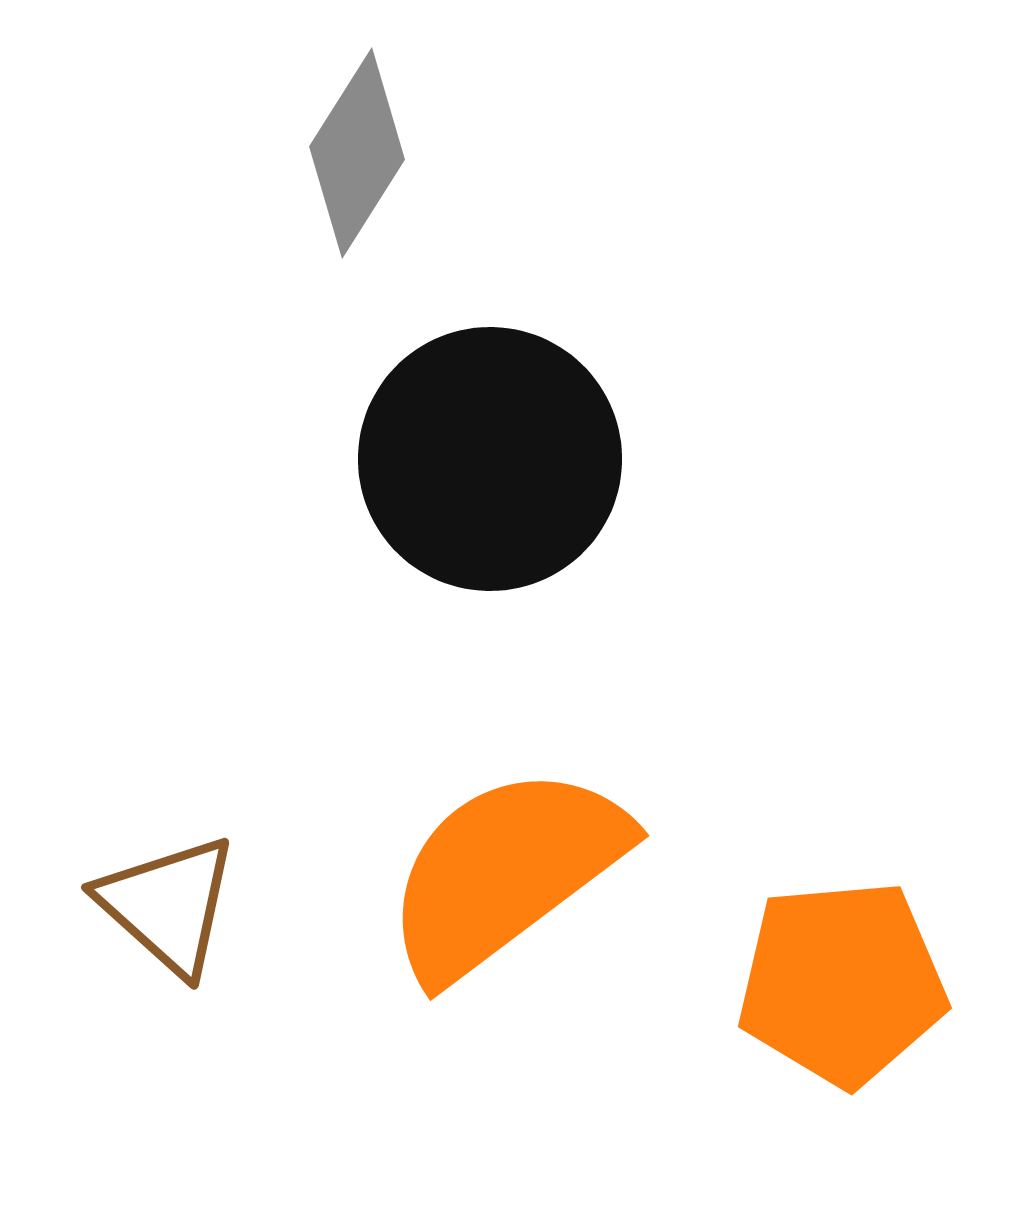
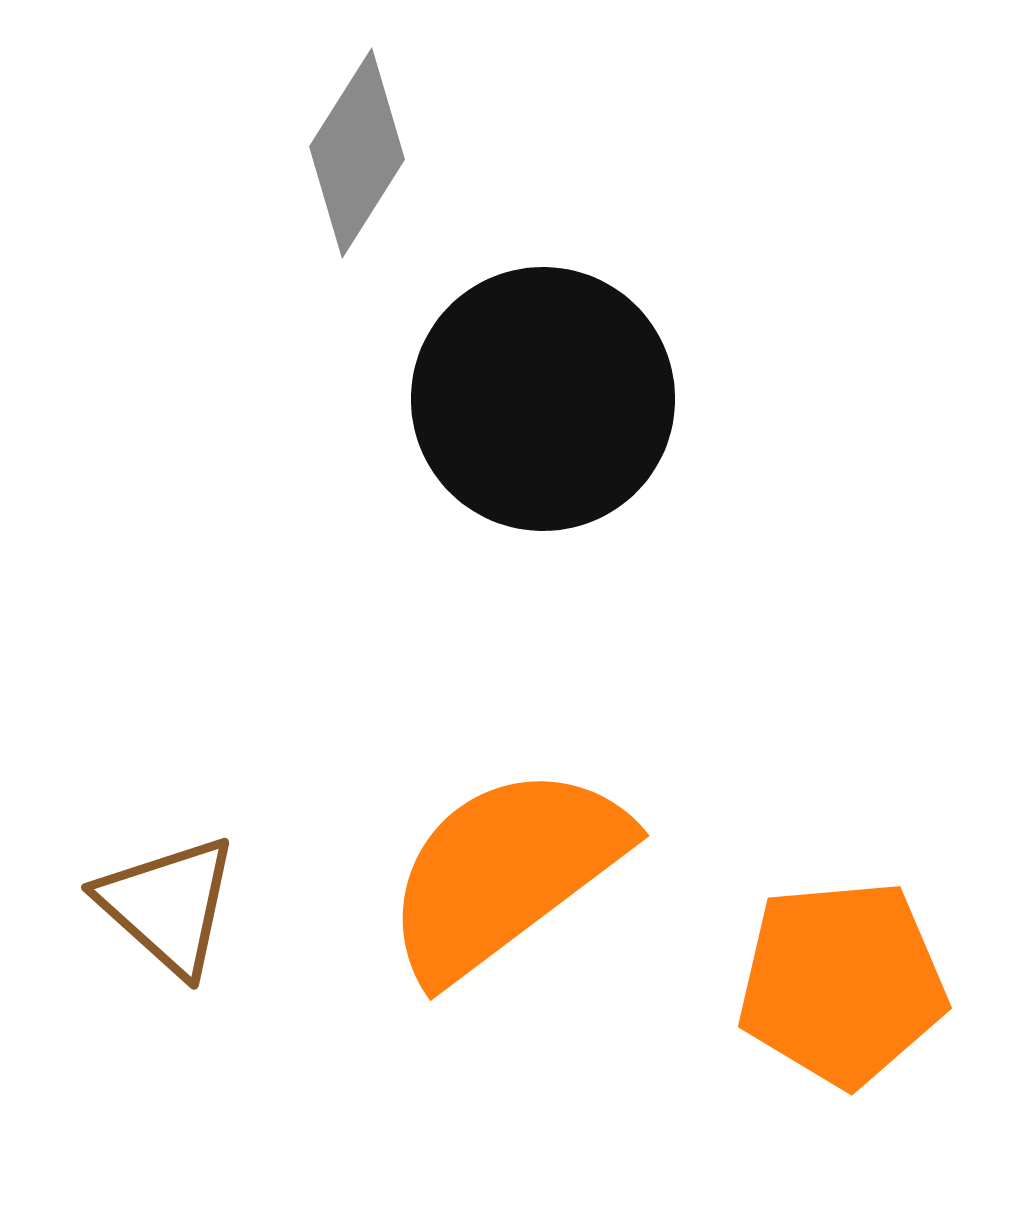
black circle: moved 53 px right, 60 px up
